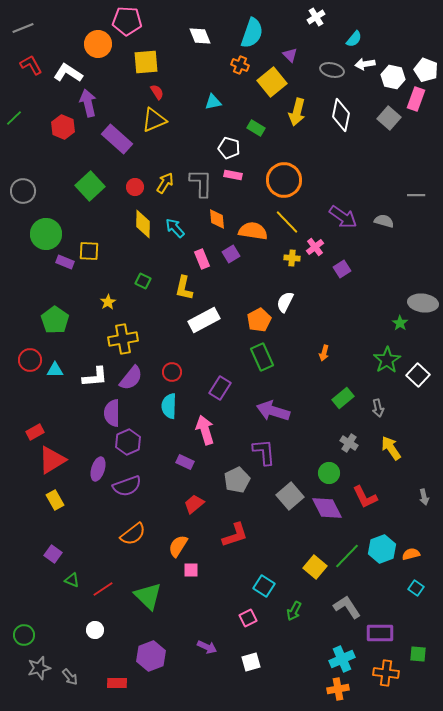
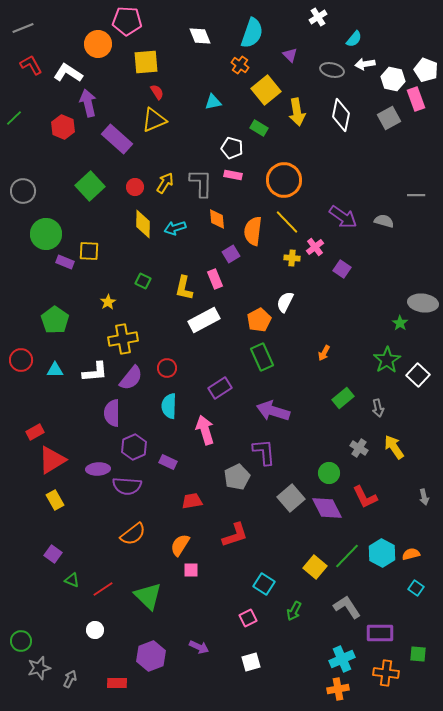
white cross at (316, 17): moved 2 px right
orange cross at (240, 65): rotated 12 degrees clockwise
white hexagon at (393, 77): moved 2 px down
yellow square at (272, 82): moved 6 px left, 8 px down
pink rectangle at (416, 99): rotated 40 degrees counterclockwise
yellow arrow at (297, 112): rotated 24 degrees counterclockwise
gray square at (389, 118): rotated 20 degrees clockwise
green rectangle at (256, 128): moved 3 px right
white pentagon at (229, 148): moved 3 px right
cyan arrow at (175, 228): rotated 65 degrees counterclockwise
orange semicircle at (253, 231): rotated 92 degrees counterclockwise
pink rectangle at (202, 259): moved 13 px right, 20 px down
purple square at (342, 269): rotated 24 degrees counterclockwise
orange arrow at (324, 353): rotated 14 degrees clockwise
red circle at (30, 360): moved 9 px left
red circle at (172, 372): moved 5 px left, 4 px up
white L-shape at (95, 377): moved 5 px up
purple rectangle at (220, 388): rotated 25 degrees clockwise
purple hexagon at (128, 442): moved 6 px right, 5 px down
gray cross at (349, 443): moved 10 px right, 5 px down
yellow arrow at (391, 448): moved 3 px right, 1 px up
purple rectangle at (185, 462): moved 17 px left
purple ellipse at (98, 469): rotated 70 degrees clockwise
gray pentagon at (237, 480): moved 3 px up
purple semicircle at (127, 486): rotated 24 degrees clockwise
gray square at (290, 496): moved 1 px right, 2 px down
red trapezoid at (194, 504): moved 2 px left, 3 px up; rotated 30 degrees clockwise
orange semicircle at (178, 546): moved 2 px right, 1 px up
cyan hexagon at (382, 549): moved 4 px down; rotated 12 degrees counterclockwise
cyan square at (264, 586): moved 2 px up
green circle at (24, 635): moved 3 px left, 6 px down
purple arrow at (207, 647): moved 8 px left
gray arrow at (70, 677): moved 2 px down; rotated 114 degrees counterclockwise
